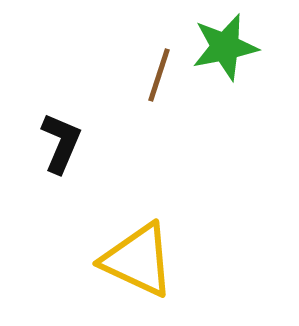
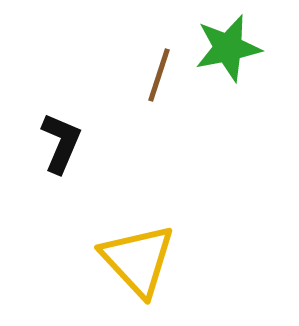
green star: moved 3 px right, 1 px down
yellow triangle: rotated 22 degrees clockwise
